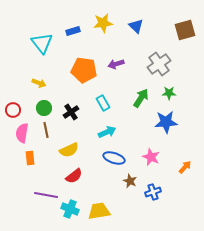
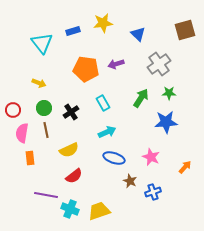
blue triangle: moved 2 px right, 8 px down
orange pentagon: moved 2 px right, 1 px up
yellow trapezoid: rotated 10 degrees counterclockwise
